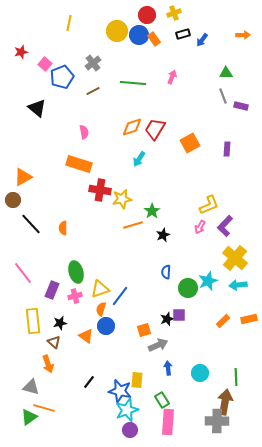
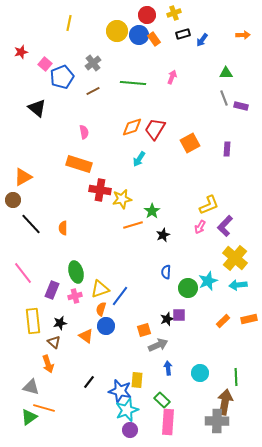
gray line at (223, 96): moved 1 px right, 2 px down
green rectangle at (162, 400): rotated 14 degrees counterclockwise
